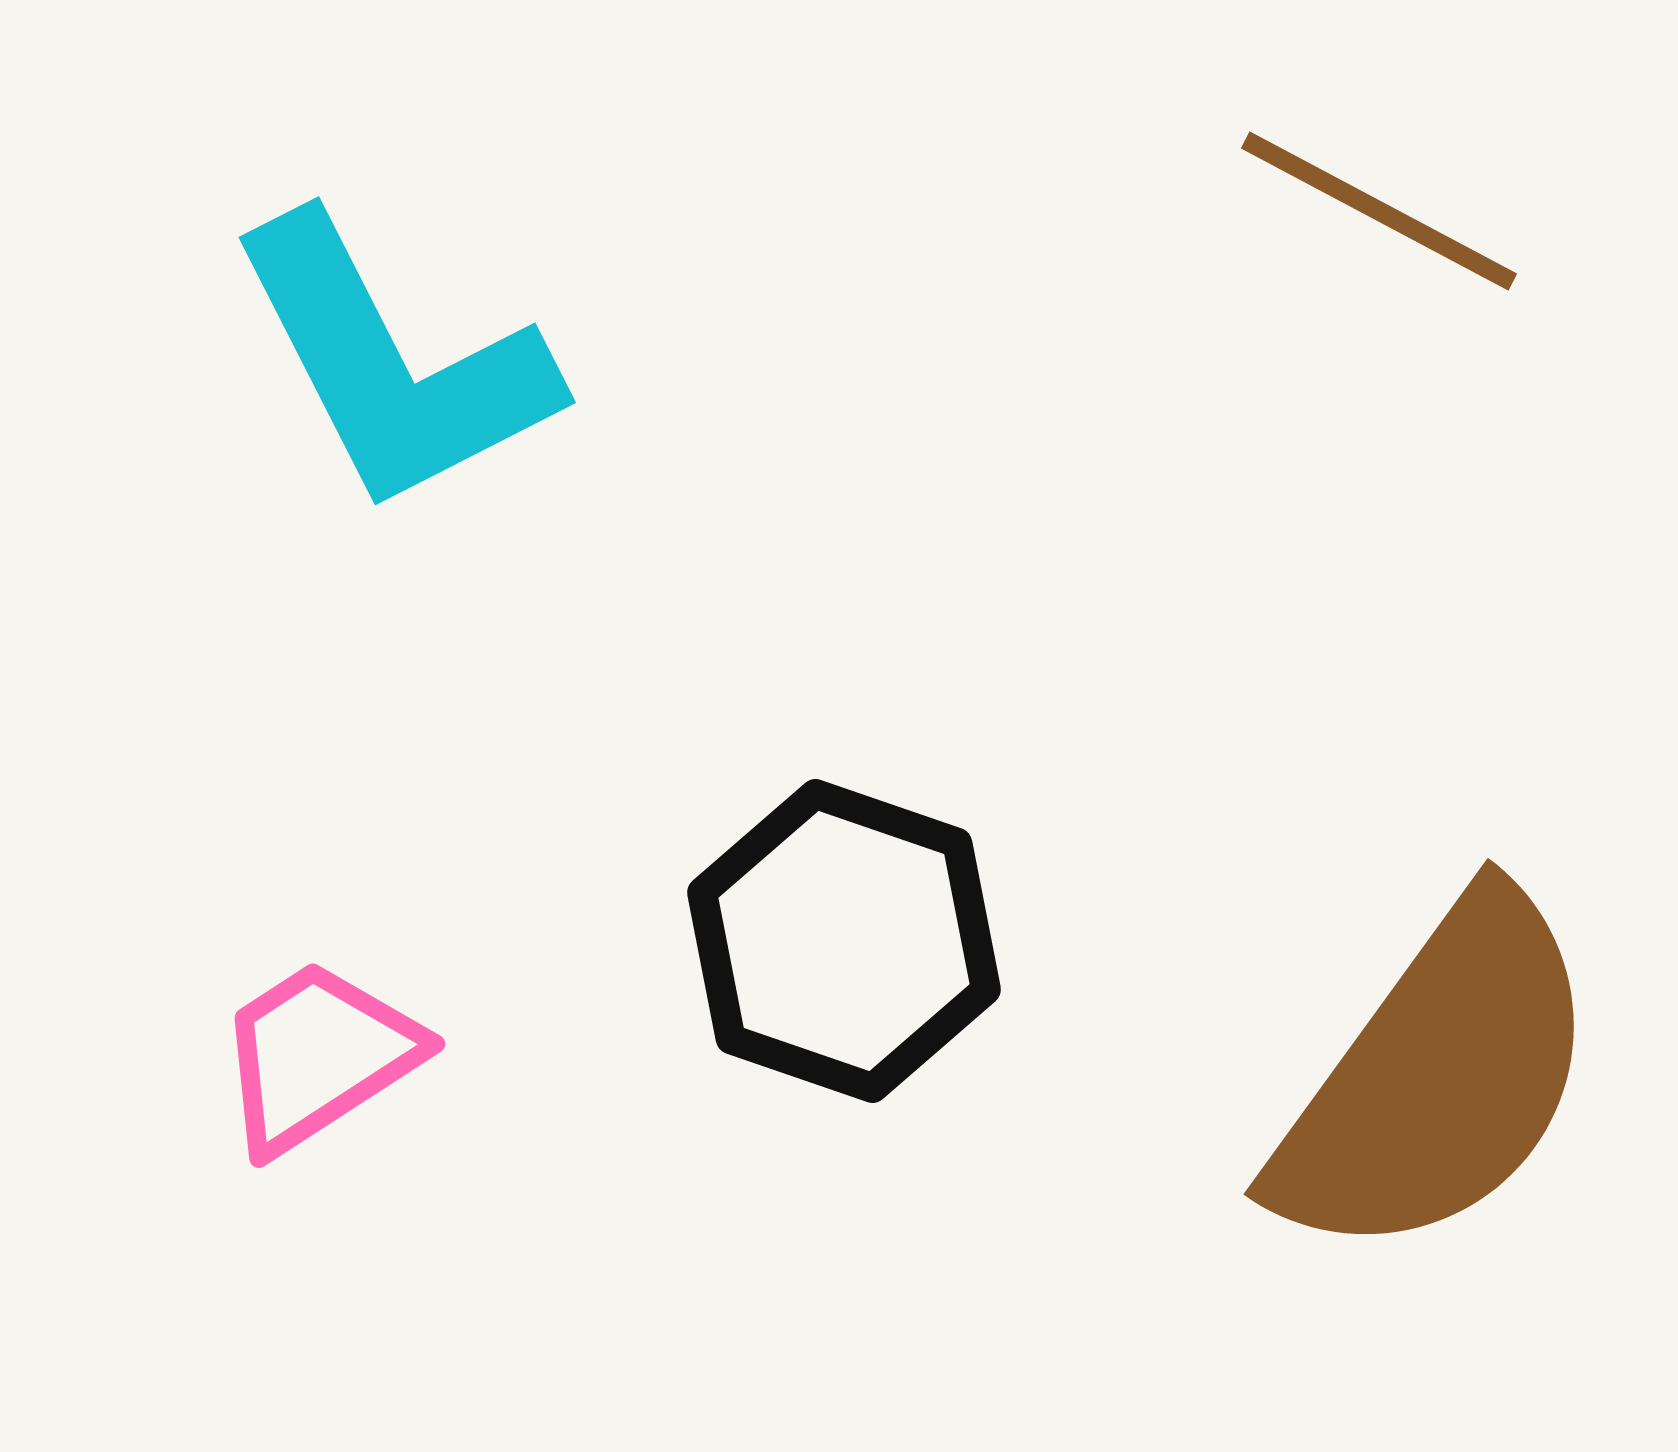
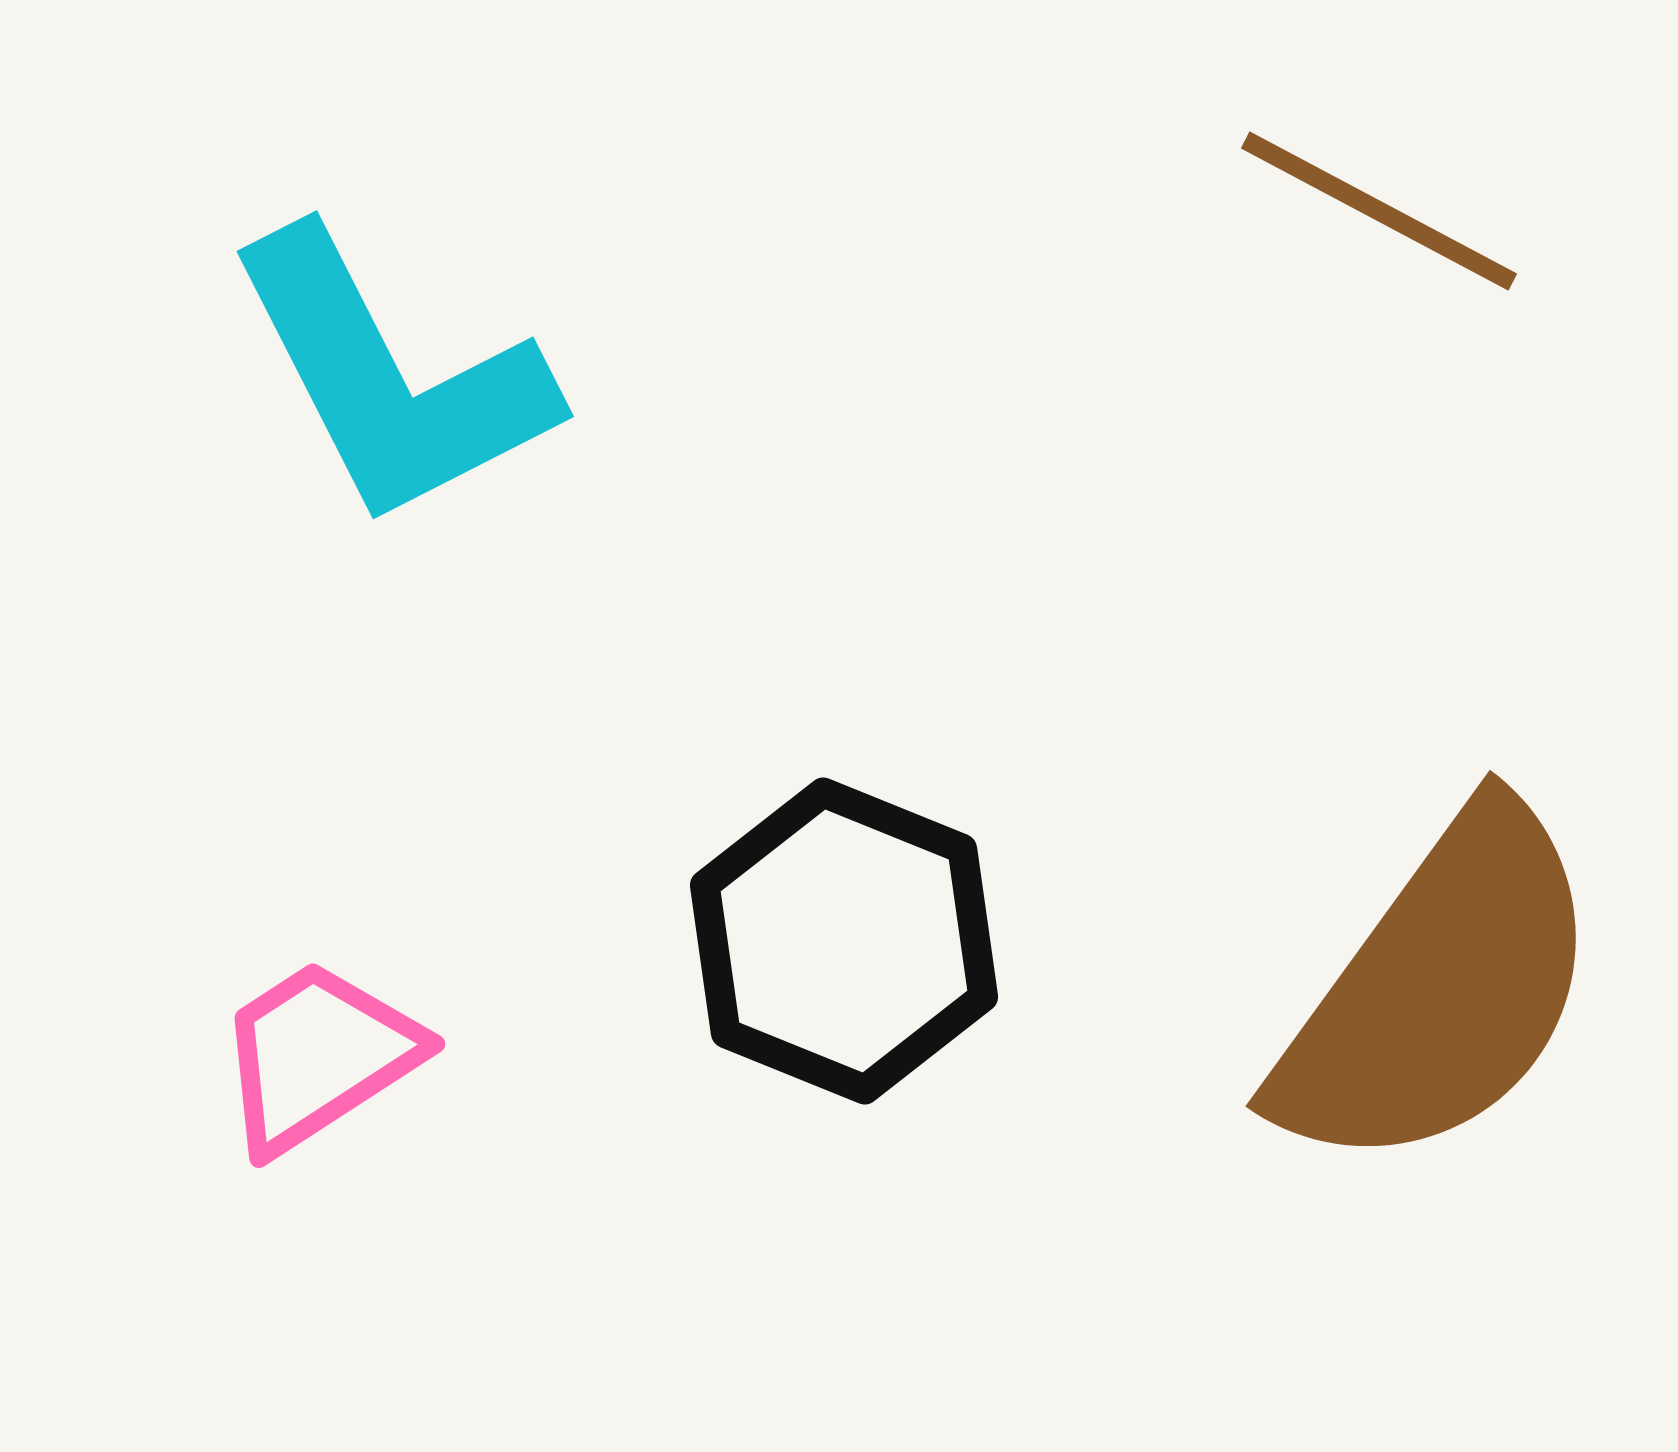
cyan L-shape: moved 2 px left, 14 px down
black hexagon: rotated 3 degrees clockwise
brown semicircle: moved 2 px right, 88 px up
